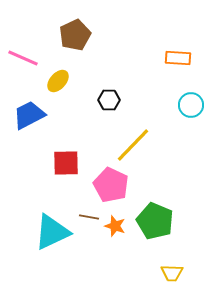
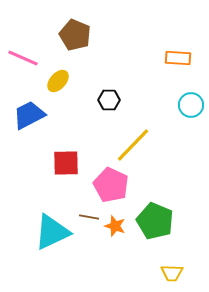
brown pentagon: rotated 24 degrees counterclockwise
